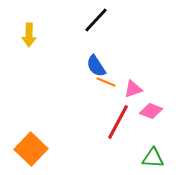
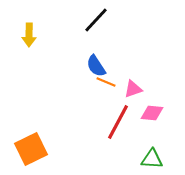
pink diamond: moved 1 px right, 2 px down; rotated 15 degrees counterclockwise
orange square: rotated 20 degrees clockwise
green triangle: moved 1 px left, 1 px down
